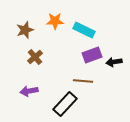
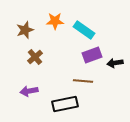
cyan rectangle: rotated 10 degrees clockwise
black arrow: moved 1 px right, 1 px down
black rectangle: rotated 35 degrees clockwise
